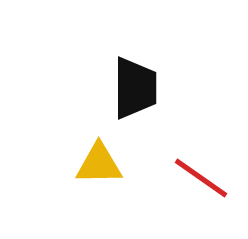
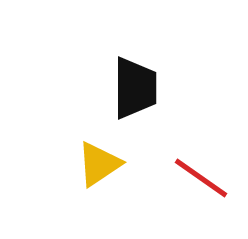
yellow triangle: rotated 33 degrees counterclockwise
